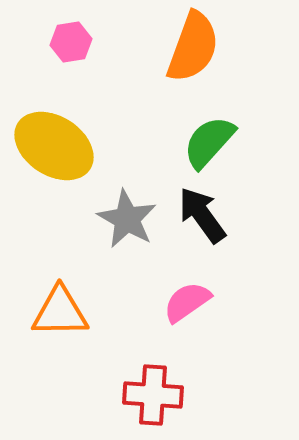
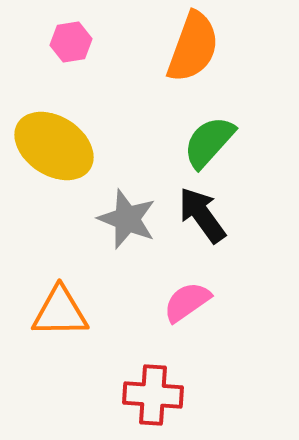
gray star: rotated 8 degrees counterclockwise
